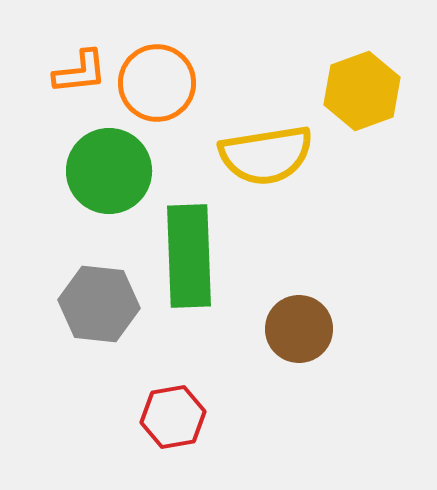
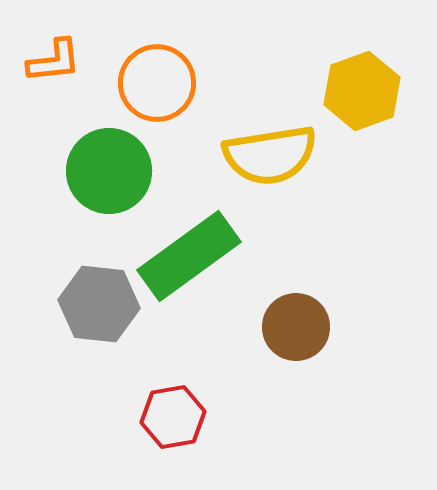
orange L-shape: moved 26 px left, 11 px up
yellow semicircle: moved 4 px right
green rectangle: rotated 56 degrees clockwise
brown circle: moved 3 px left, 2 px up
